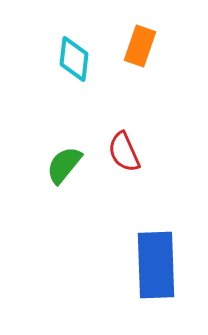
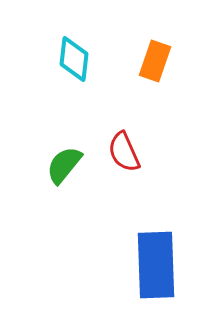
orange rectangle: moved 15 px right, 15 px down
